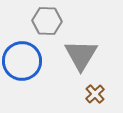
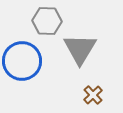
gray triangle: moved 1 px left, 6 px up
brown cross: moved 2 px left, 1 px down
